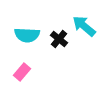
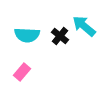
black cross: moved 1 px right, 3 px up
